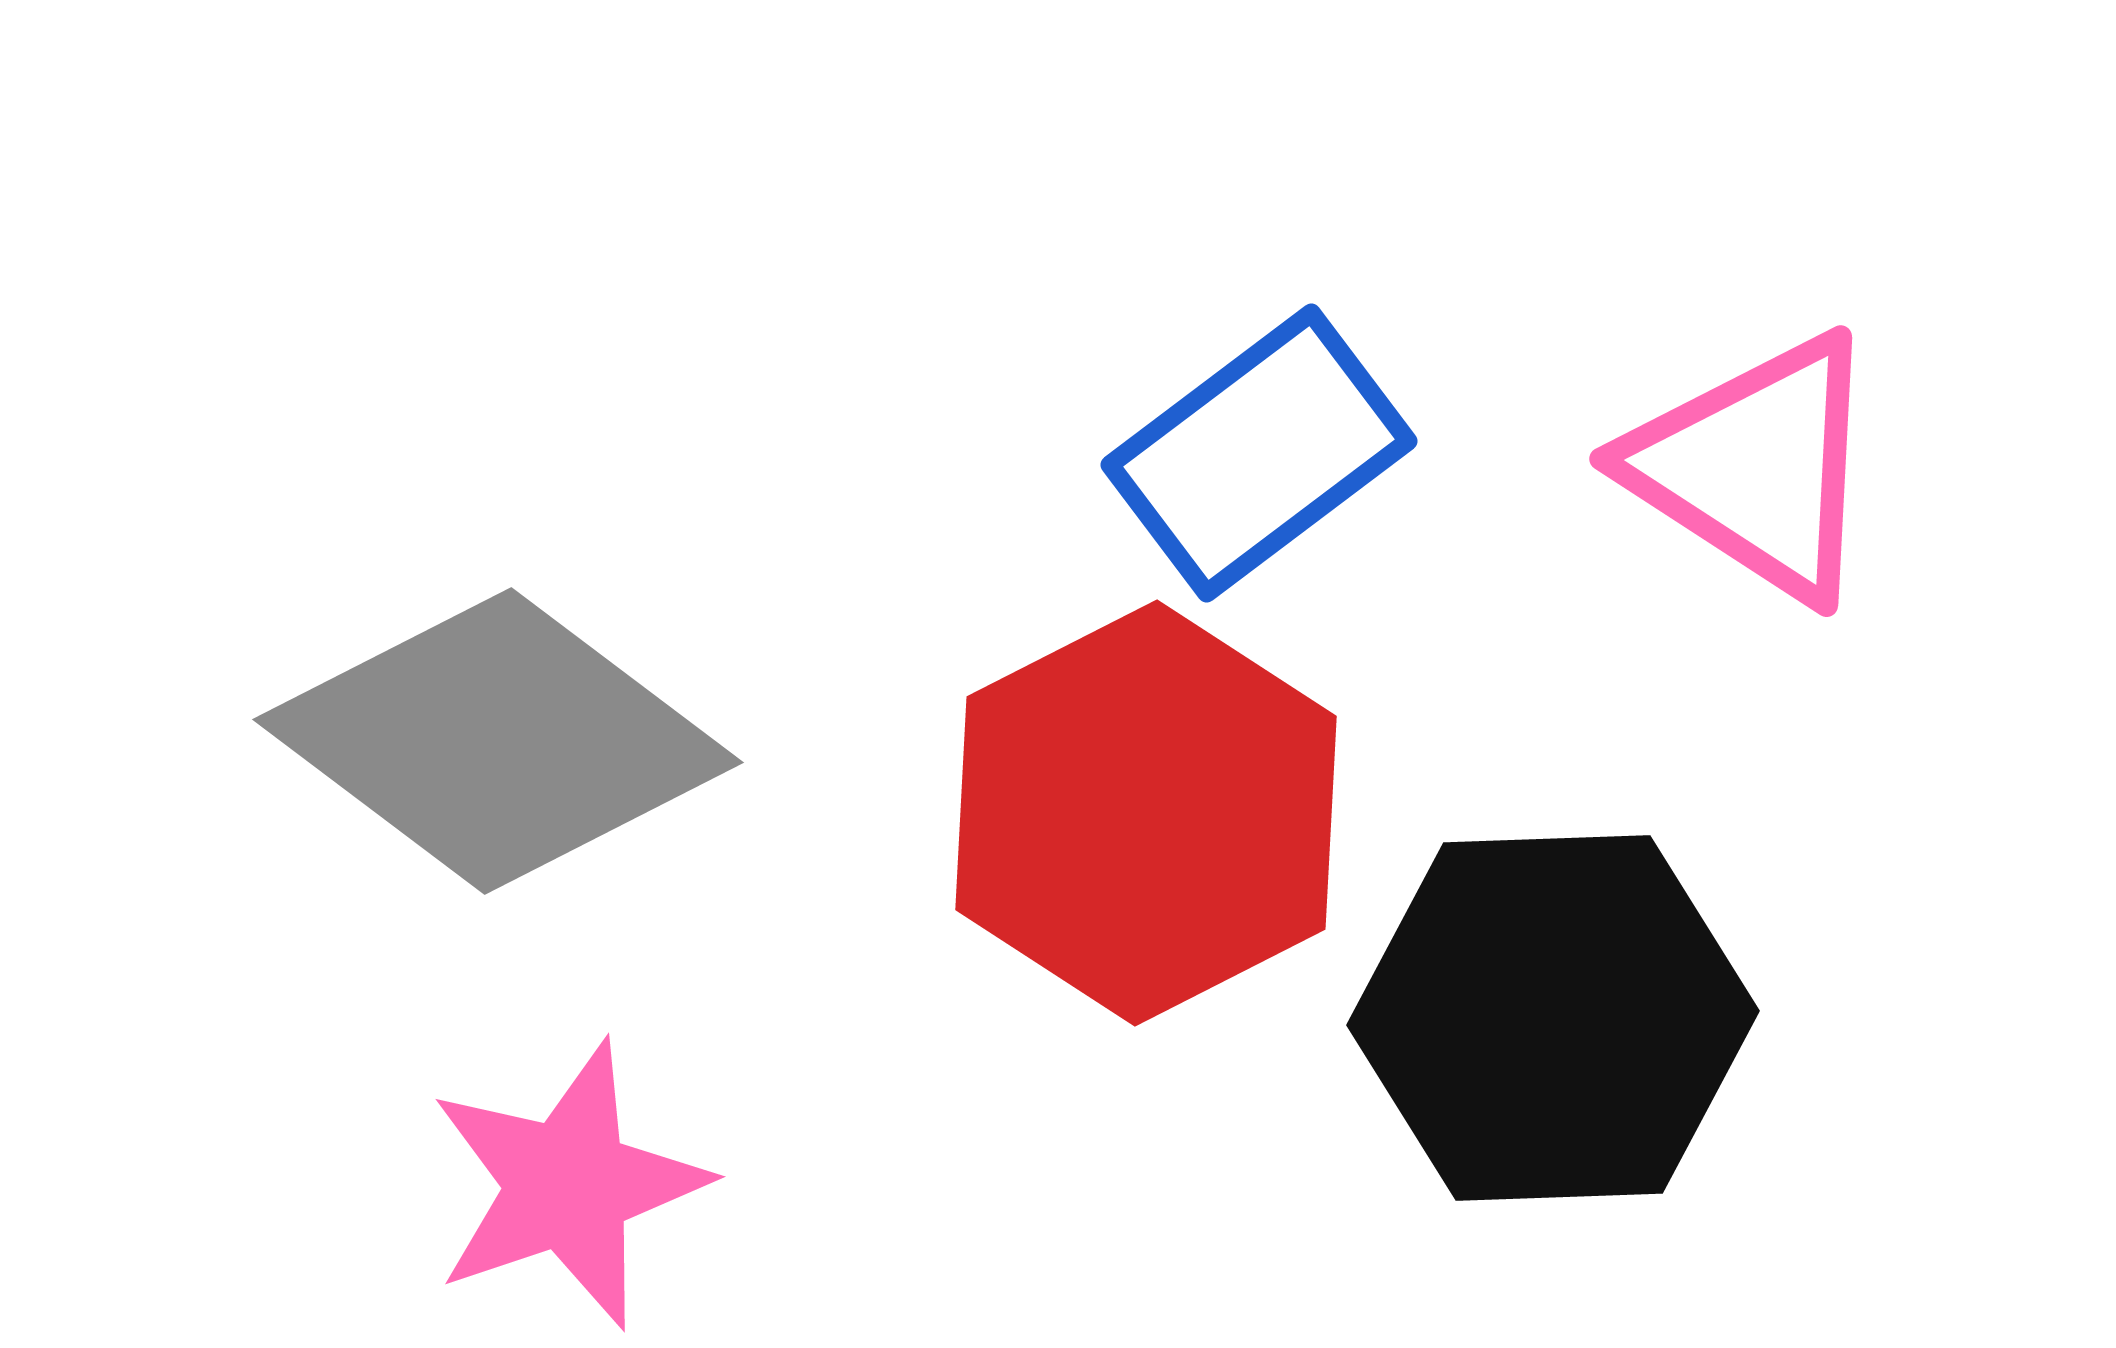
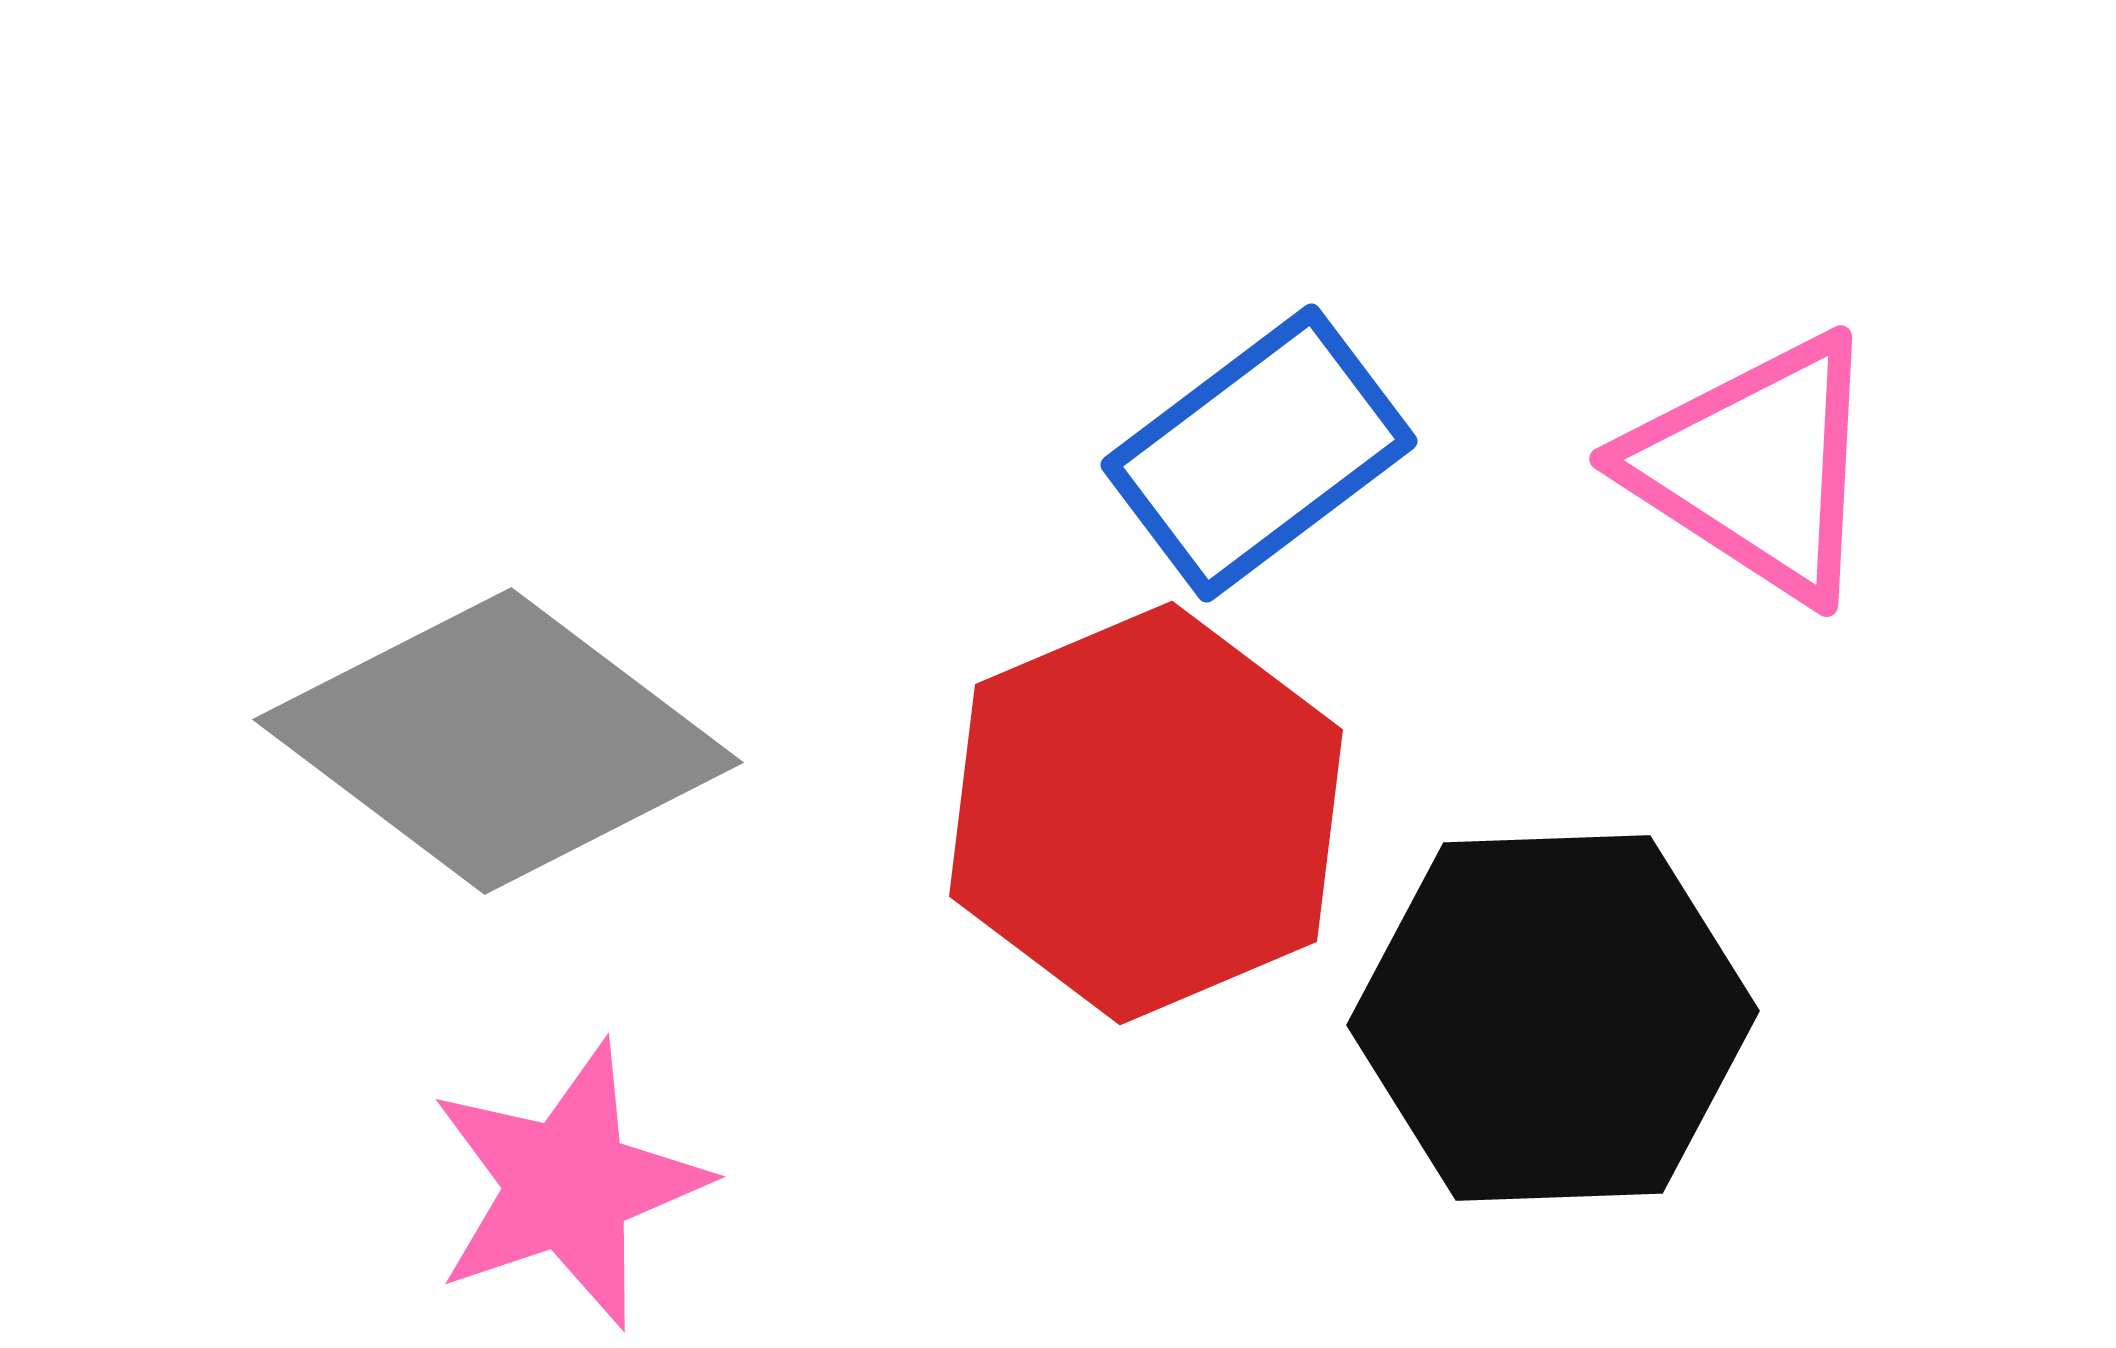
red hexagon: rotated 4 degrees clockwise
